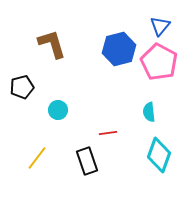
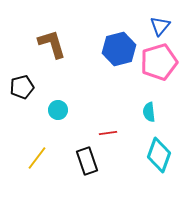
pink pentagon: rotated 27 degrees clockwise
